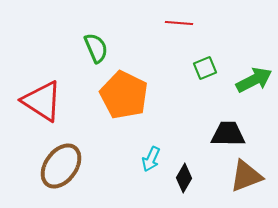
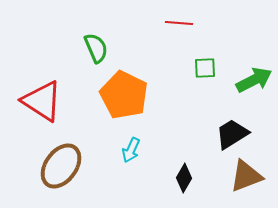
green square: rotated 20 degrees clockwise
black trapezoid: moved 4 px right; rotated 33 degrees counterclockwise
cyan arrow: moved 20 px left, 9 px up
